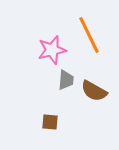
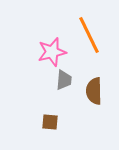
pink star: moved 2 px down
gray trapezoid: moved 2 px left
brown semicircle: rotated 60 degrees clockwise
